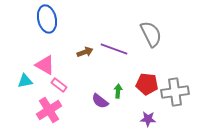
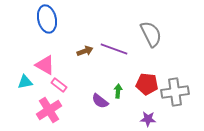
brown arrow: moved 1 px up
cyan triangle: moved 1 px down
